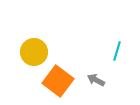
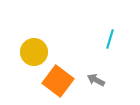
cyan line: moved 7 px left, 12 px up
